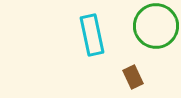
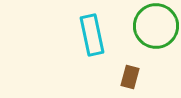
brown rectangle: moved 3 px left; rotated 40 degrees clockwise
